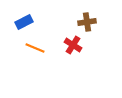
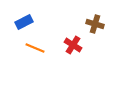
brown cross: moved 8 px right, 2 px down; rotated 24 degrees clockwise
